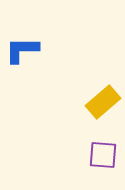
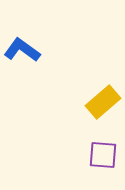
blue L-shape: rotated 36 degrees clockwise
